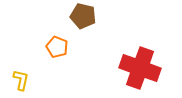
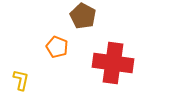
brown pentagon: rotated 15 degrees clockwise
red cross: moved 27 px left, 5 px up; rotated 12 degrees counterclockwise
